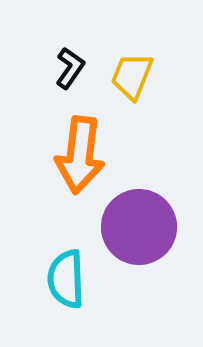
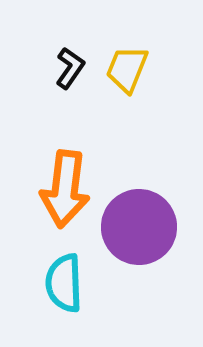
yellow trapezoid: moved 5 px left, 7 px up
orange arrow: moved 15 px left, 34 px down
cyan semicircle: moved 2 px left, 4 px down
